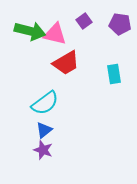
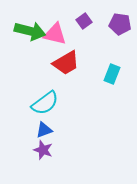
cyan rectangle: moved 2 px left; rotated 30 degrees clockwise
blue triangle: rotated 18 degrees clockwise
